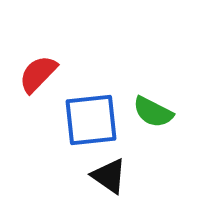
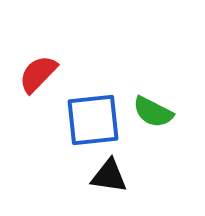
blue square: moved 2 px right
black triangle: rotated 27 degrees counterclockwise
